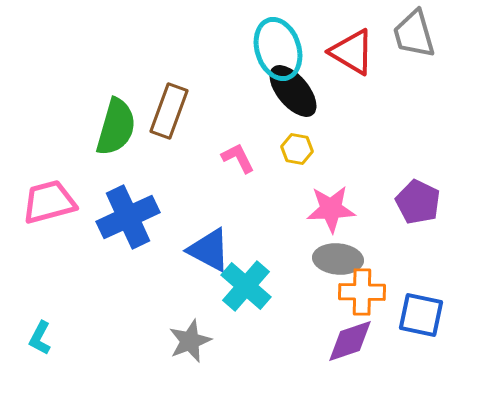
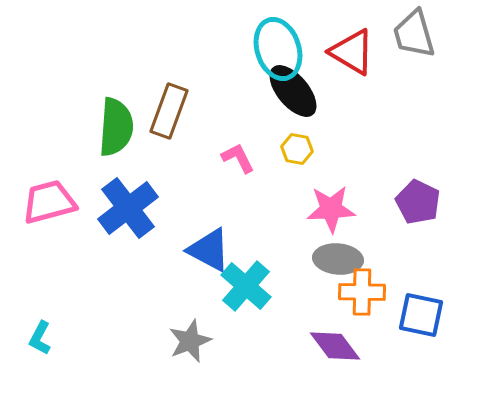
green semicircle: rotated 12 degrees counterclockwise
blue cross: moved 9 px up; rotated 12 degrees counterclockwise
purple diamond: moved 15 px left, 5 px down; rotated 72 degrees clockwise
